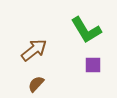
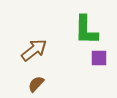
green L-shape: rotated 32 degrees clockwise
purple square: moved 6 px right, 7 px up
